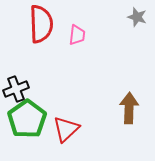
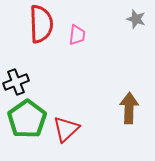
gray star: moved 1 px left, 2 px down
black cross: moved 7 px up
